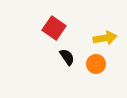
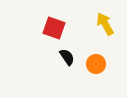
red square: rotated 15 degrees counterclockwise
yellow arrow: moved 14 px up; rotated 110 degrees counterclockwise
